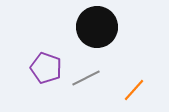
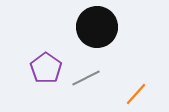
purple pentagon: rotated 16 degrees clockwise
orange line: moved 2 px right, 4 px down
